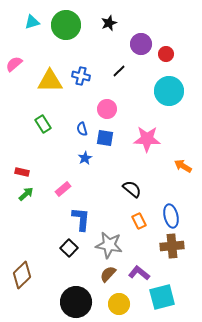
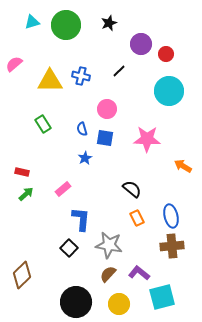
orange rectangle: moved 2 px left, 3 px up
